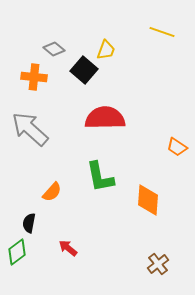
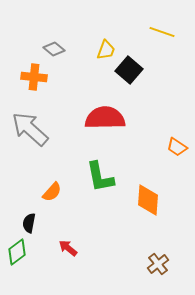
black square: moved 45 px right
